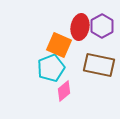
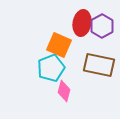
red ellipse: moved 2 px right, 4 px up
pink diamond: rotated 35 degrees counterclockwise
